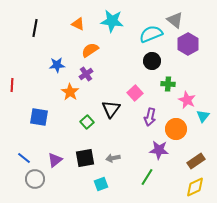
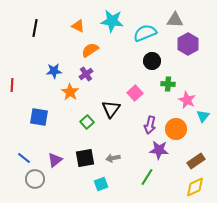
gray triangle: rotated 36 degrees counterclockwise
orange triangle: moved 2 px down
cyan semicircle: moved 6 px left, 1 px up
blue star: moved 3 px left, 6 px down
purple arrow: moved 8 px down
